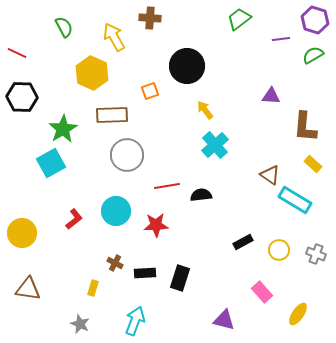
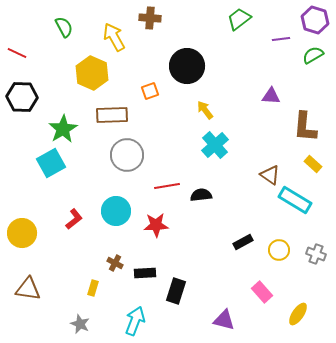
black rectangle at (180, 278): moved 4 px left, 13 px down
